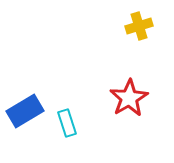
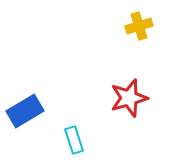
red star: rotated 15 degrees clockwise
cyan rectangle: moved 7 px right, 17 px down
